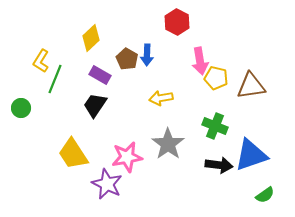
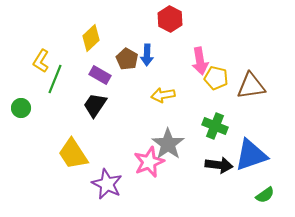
red hexagon: moved 7 px left, 3 px up
yellow arrow: moved 2 px right, 3 px up
pink star: moved 22 px right, 5 px down; rotated 12 degrees counterclockwise
